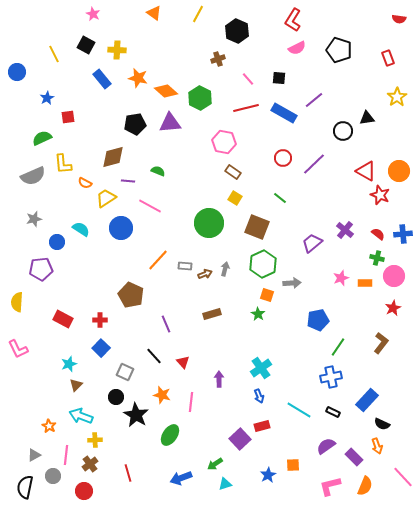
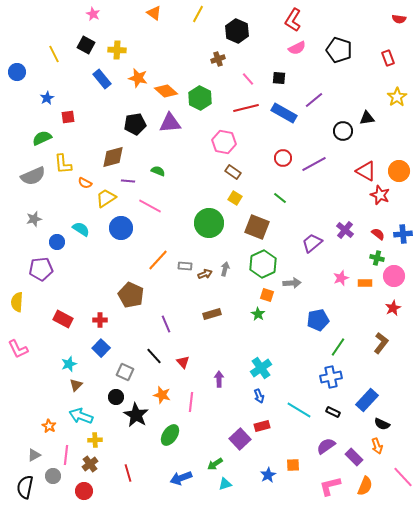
purple line at (314, 164): rotated 15 degrees clockwise
